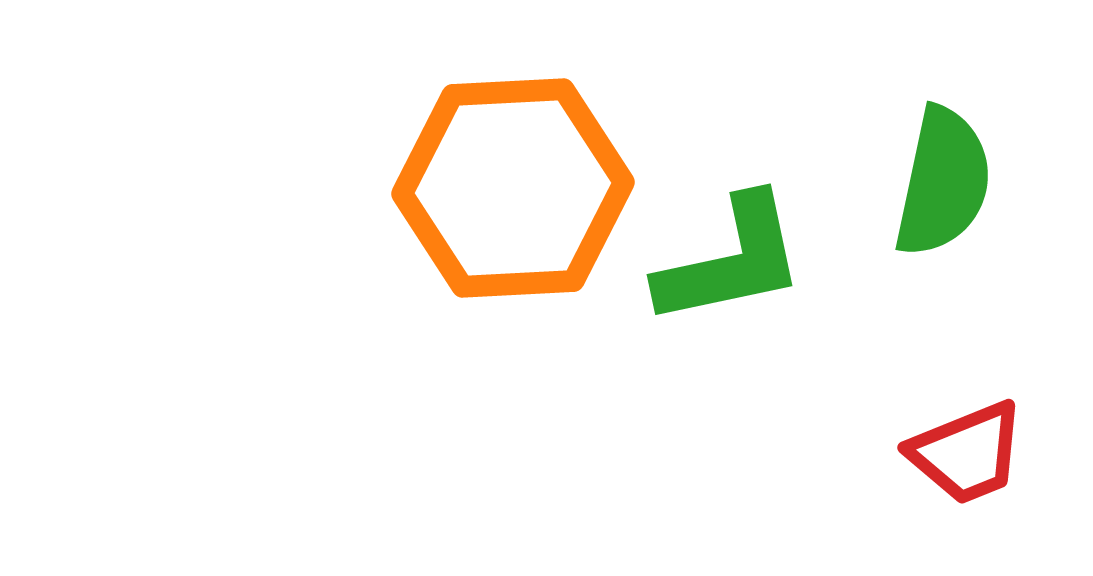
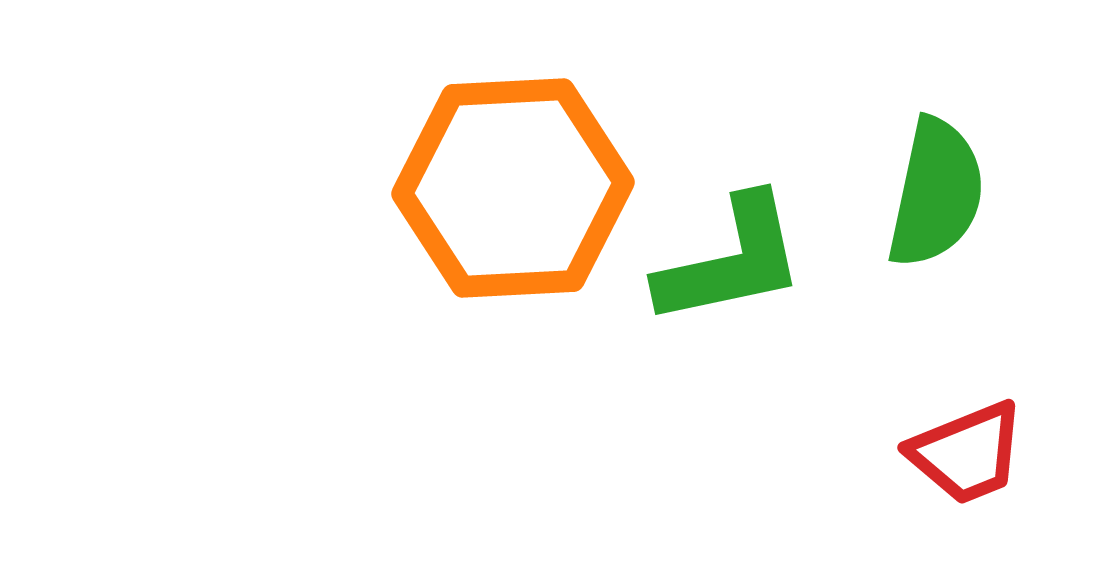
green semicircle: moved 7 px left, 11 px down
